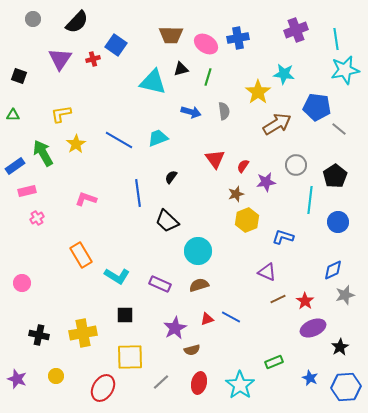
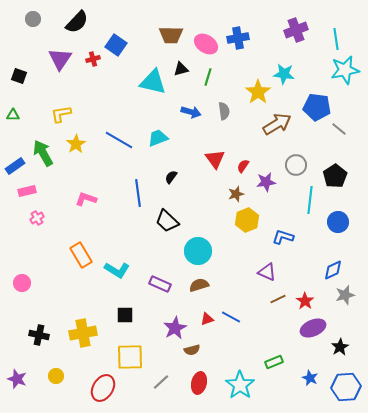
cyan L-shape at (117, 276): moved 6 px up
